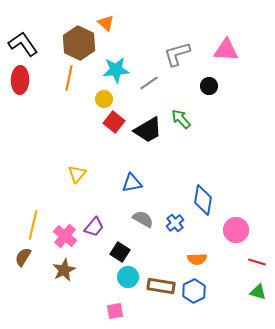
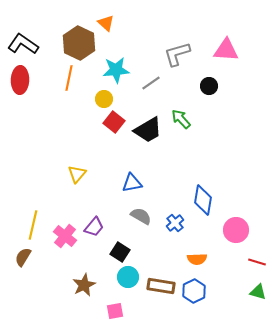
black L-shape: rotated 20 degrees counterclockwise
gray line: moved 2 px right
gray semicircle: moved 2 px left, 3 px up
brown star: moved 20 px right, 15 px down
